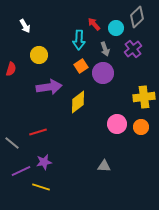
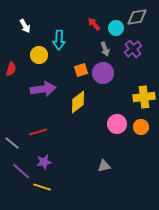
gray diamond: rotated 35 degrees clockwise
cyan arrow: moved 20 px left
orange square: moved 4 px down; rotated 16 degrees clockwise
purple arrow: moved 6 px left, 2 px down
gray triangle: rotated 16 degrees counterclockwise
purple line: rotated 66 degrees clockwise
yellow line: moved 1 px right
